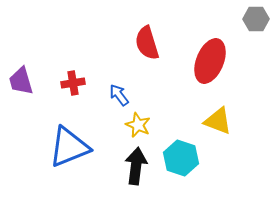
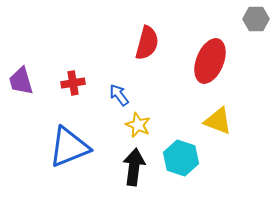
red semicircle: rotated 148 degrees counterclockwise
black arrow: moved 2 px left, 1 px down
